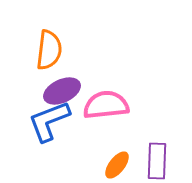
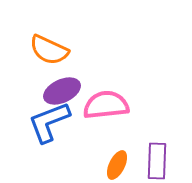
orange semicircle: rotated 108 degrees clockwise
blue L-shape: moved 1 px down
orange ellipse: rotated 12 degrees counterclockwise
